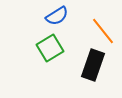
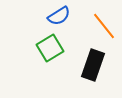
blue semicircle: moved 2 px right
orange line: moved 1 px right, 5 px up
